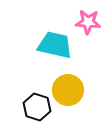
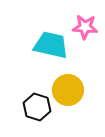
pink star: moved 3 px left, 5 px down
cyan trapezoid: moved 4 px left
